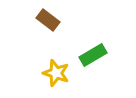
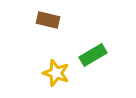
brown rectangle: rotated 25 degrees counterclockwise
